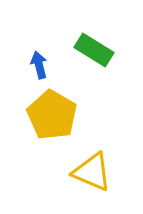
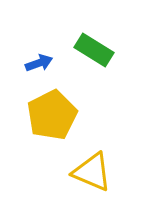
blue arrow: moved 2 px up; rotated 84 degrees clockwise
yellow pentagon: rotated 15 degrees clockwise
